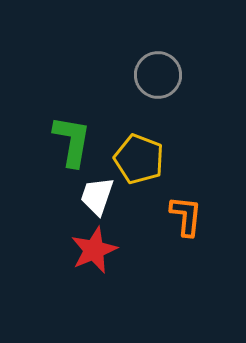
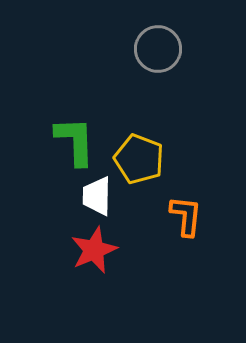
gray circle: moved 26 px up
green L-shape: moved 3 px right; rotated 12 degrees counterclockwise
white trapezoid: rotated 18 degrees counterclockwise
